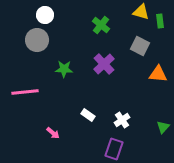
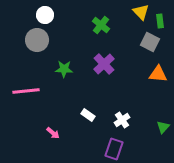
yellow triangle: rotated 30 degrees clockwise
gray square: moved 10 px right, 4 px up
pink line: moved 1 px right, 1 px up
